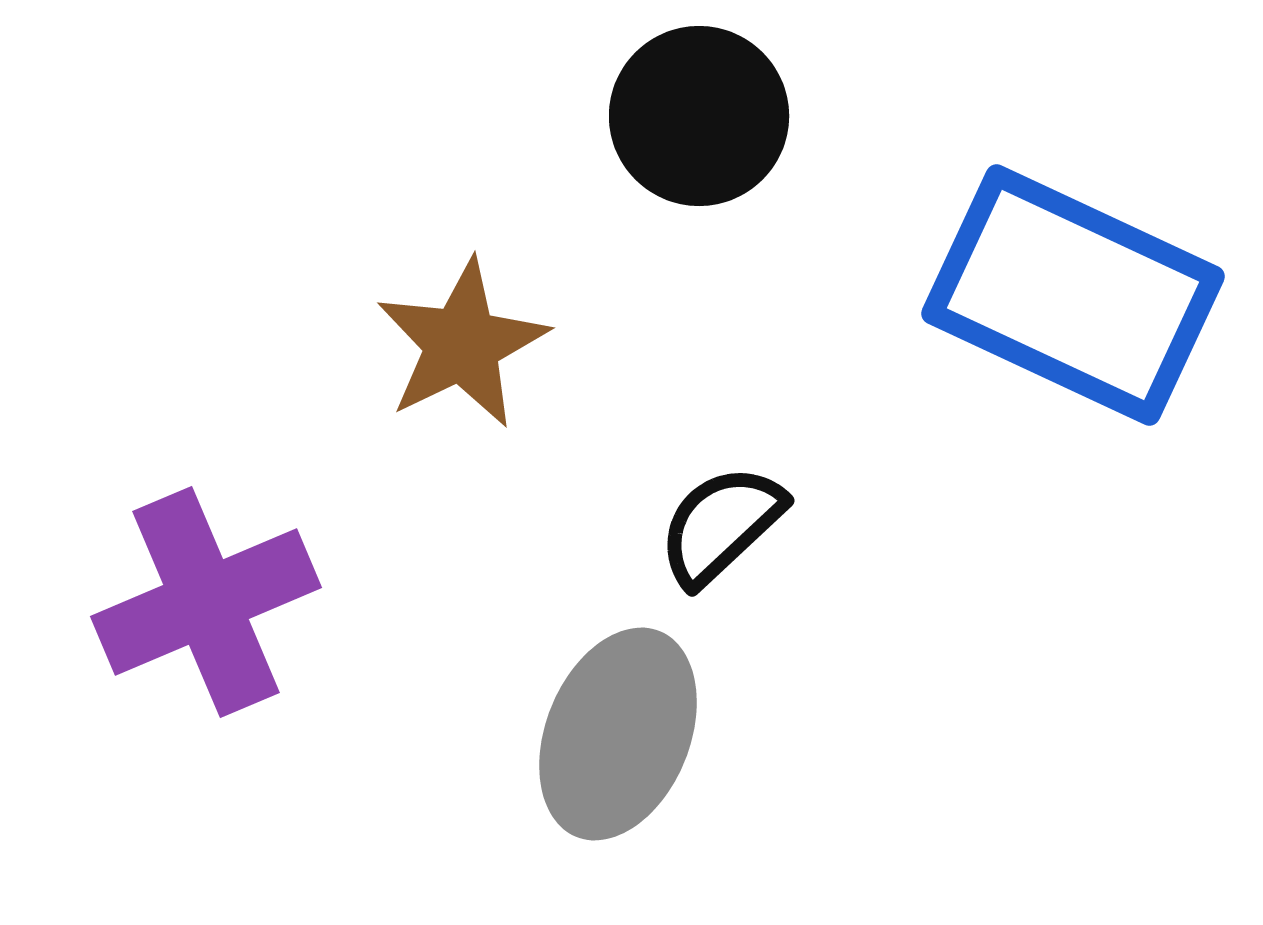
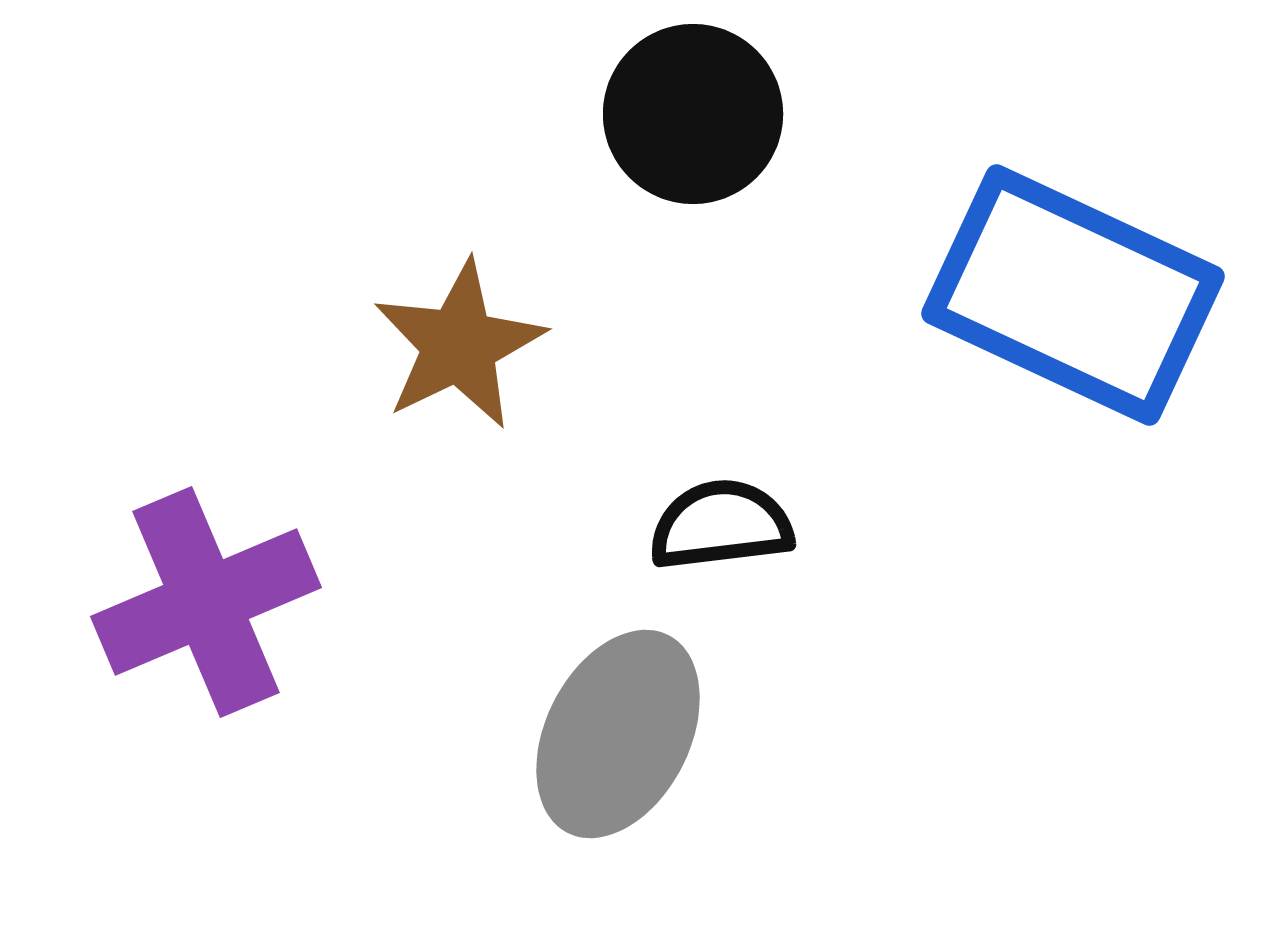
black circle: moved 6 px left, 2 px up
brown star: moved 3 px left, 1 px down
black semicircle: rotated 36 degrees clockwise
gray ellipse: rotated 5 degrees clockwise
